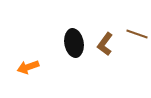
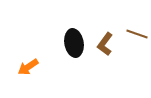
orange arrow: rotated 15 degrees counterclockwise
